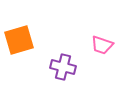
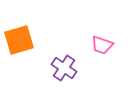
purple cross: moved 1 px right, 1 px down; rotated 20 degrees clockwise
